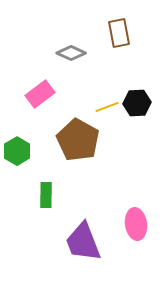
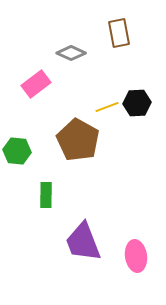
pink rectangle: moved 4 px left, 10 px up
green hexagon: rotated 24 degrees counterclockwise
pink ellipse: moved 32 px down
